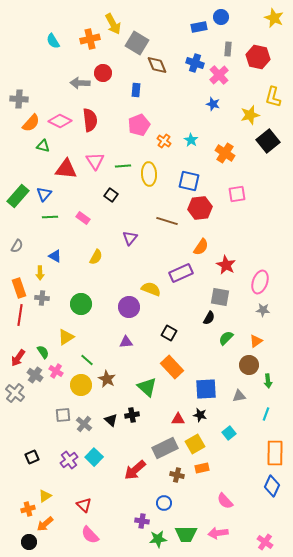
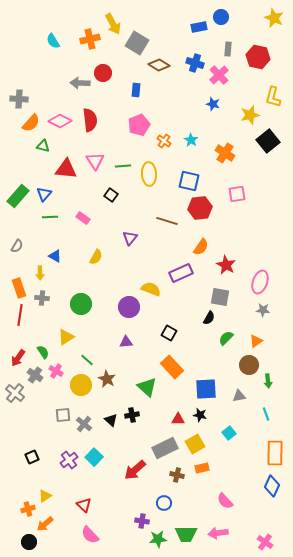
brown diamond at (157, 65): moved 2 px right; rotated 35 degrees counterclockwise
cyan line at (266, 414): rotated 40 degrees counterclockwise
